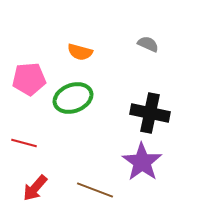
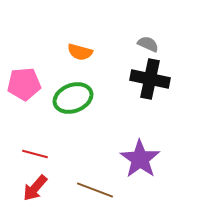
pink pentagon: moved 5 px left, 5 px down
black cross: moved 34 px up
red line: moved 11 px right, 11 px down
purple star: moved 2 px left, 3 px up
